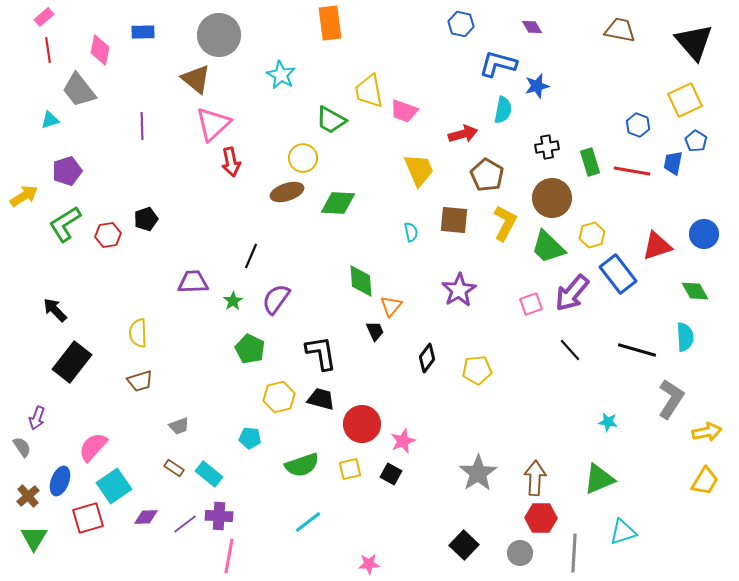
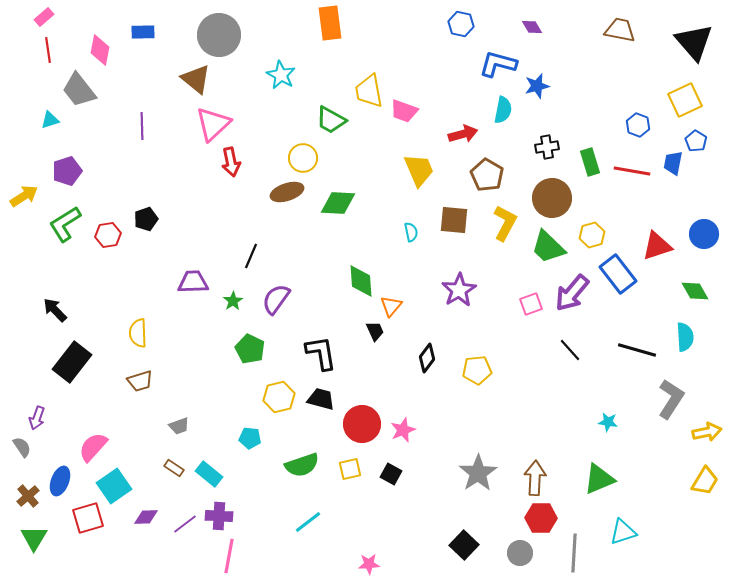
pink star at (403, 441): moved 11 px up
